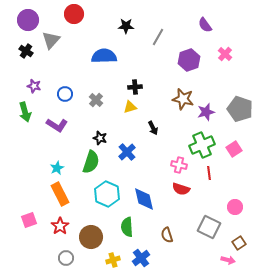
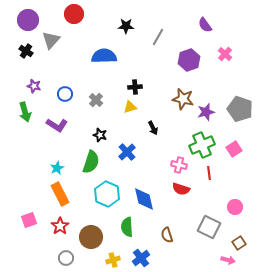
black star at (100, 138): moved 3 px up
